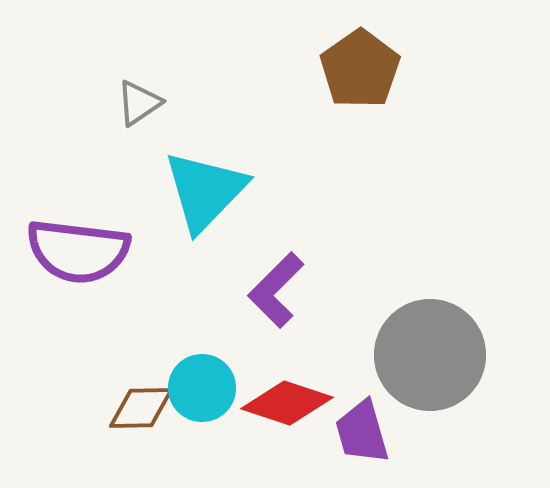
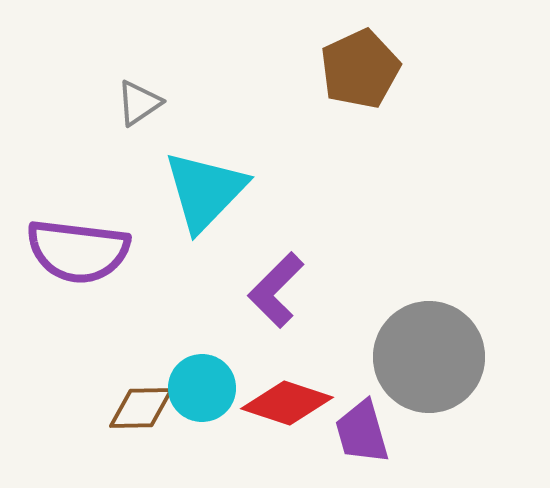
brown pentagon: rotated 10 degrees clockwise
gray circle: moved 1 px left, 2 px down
